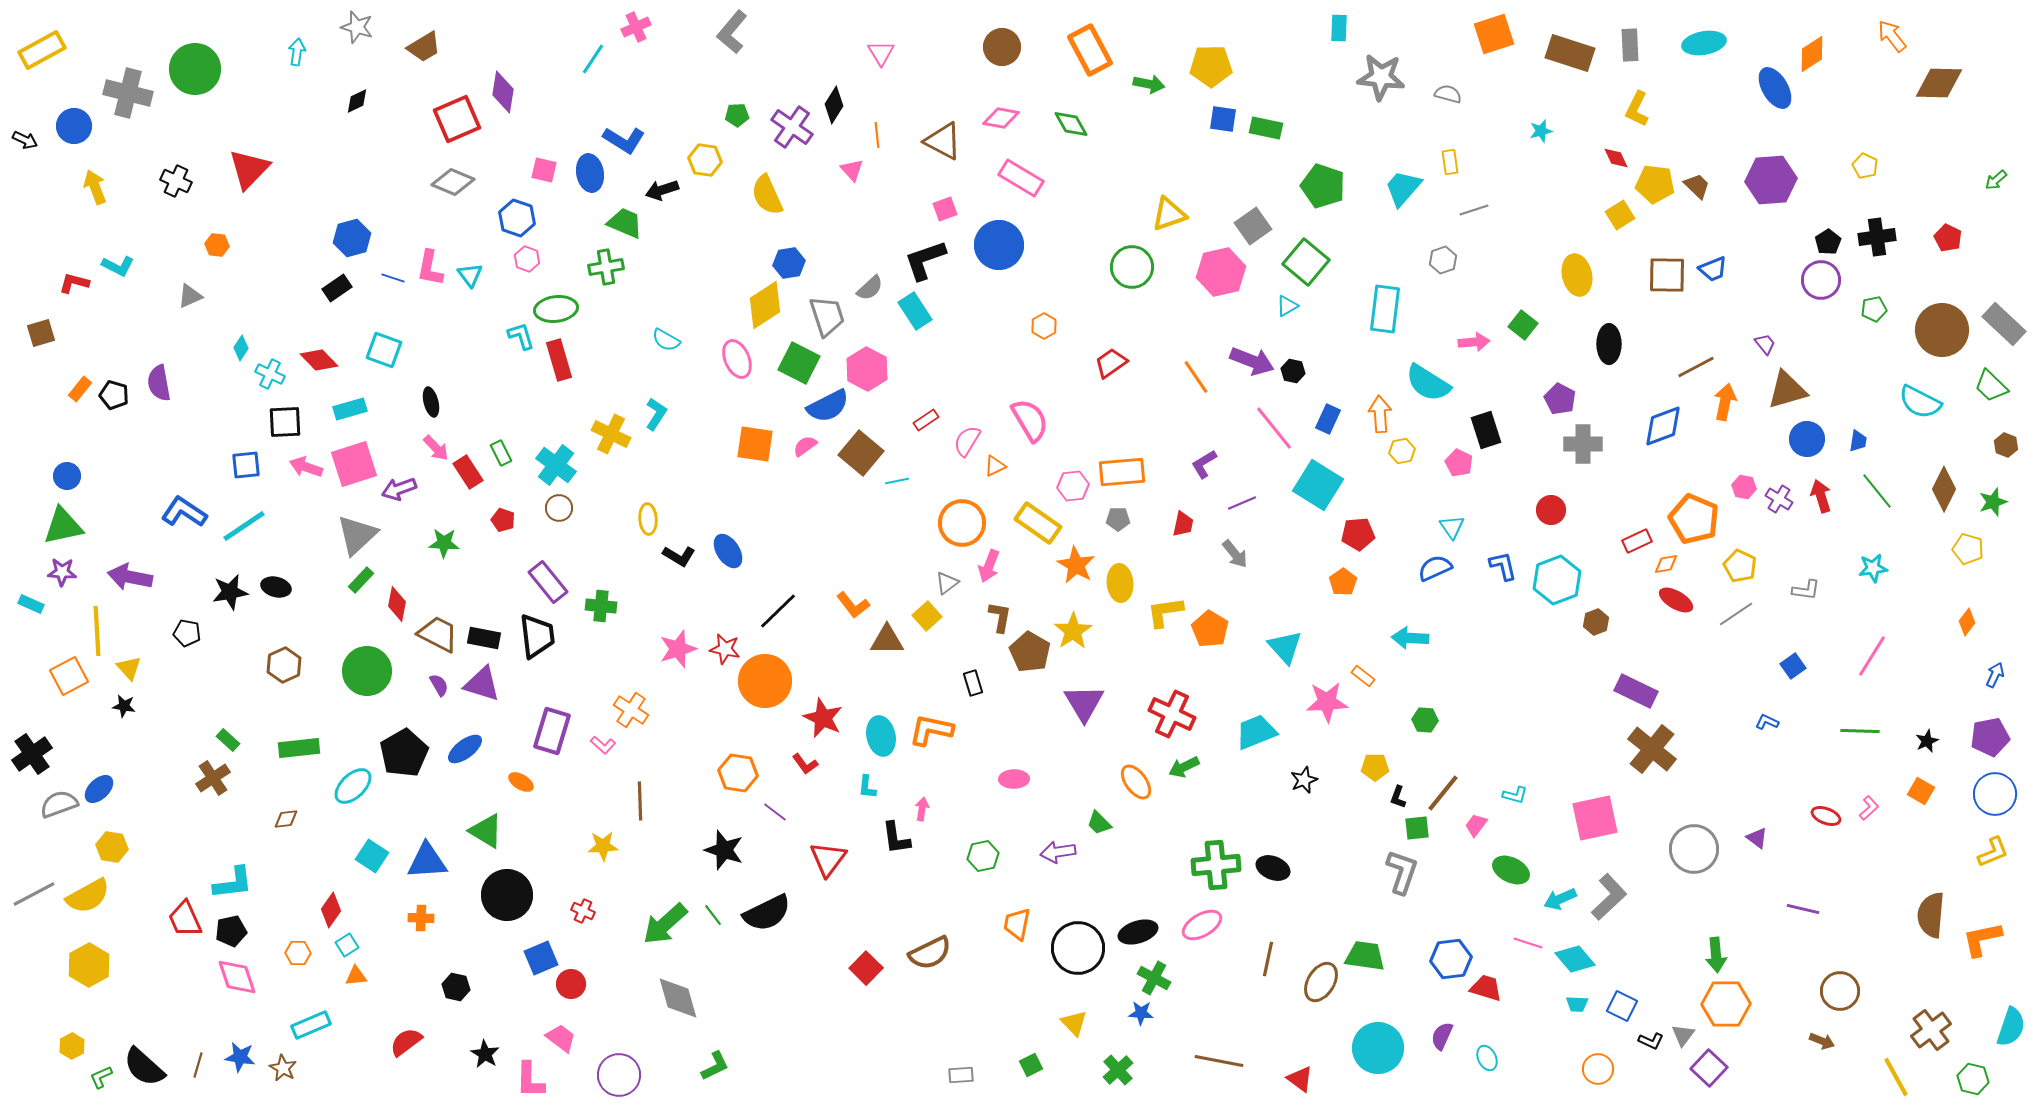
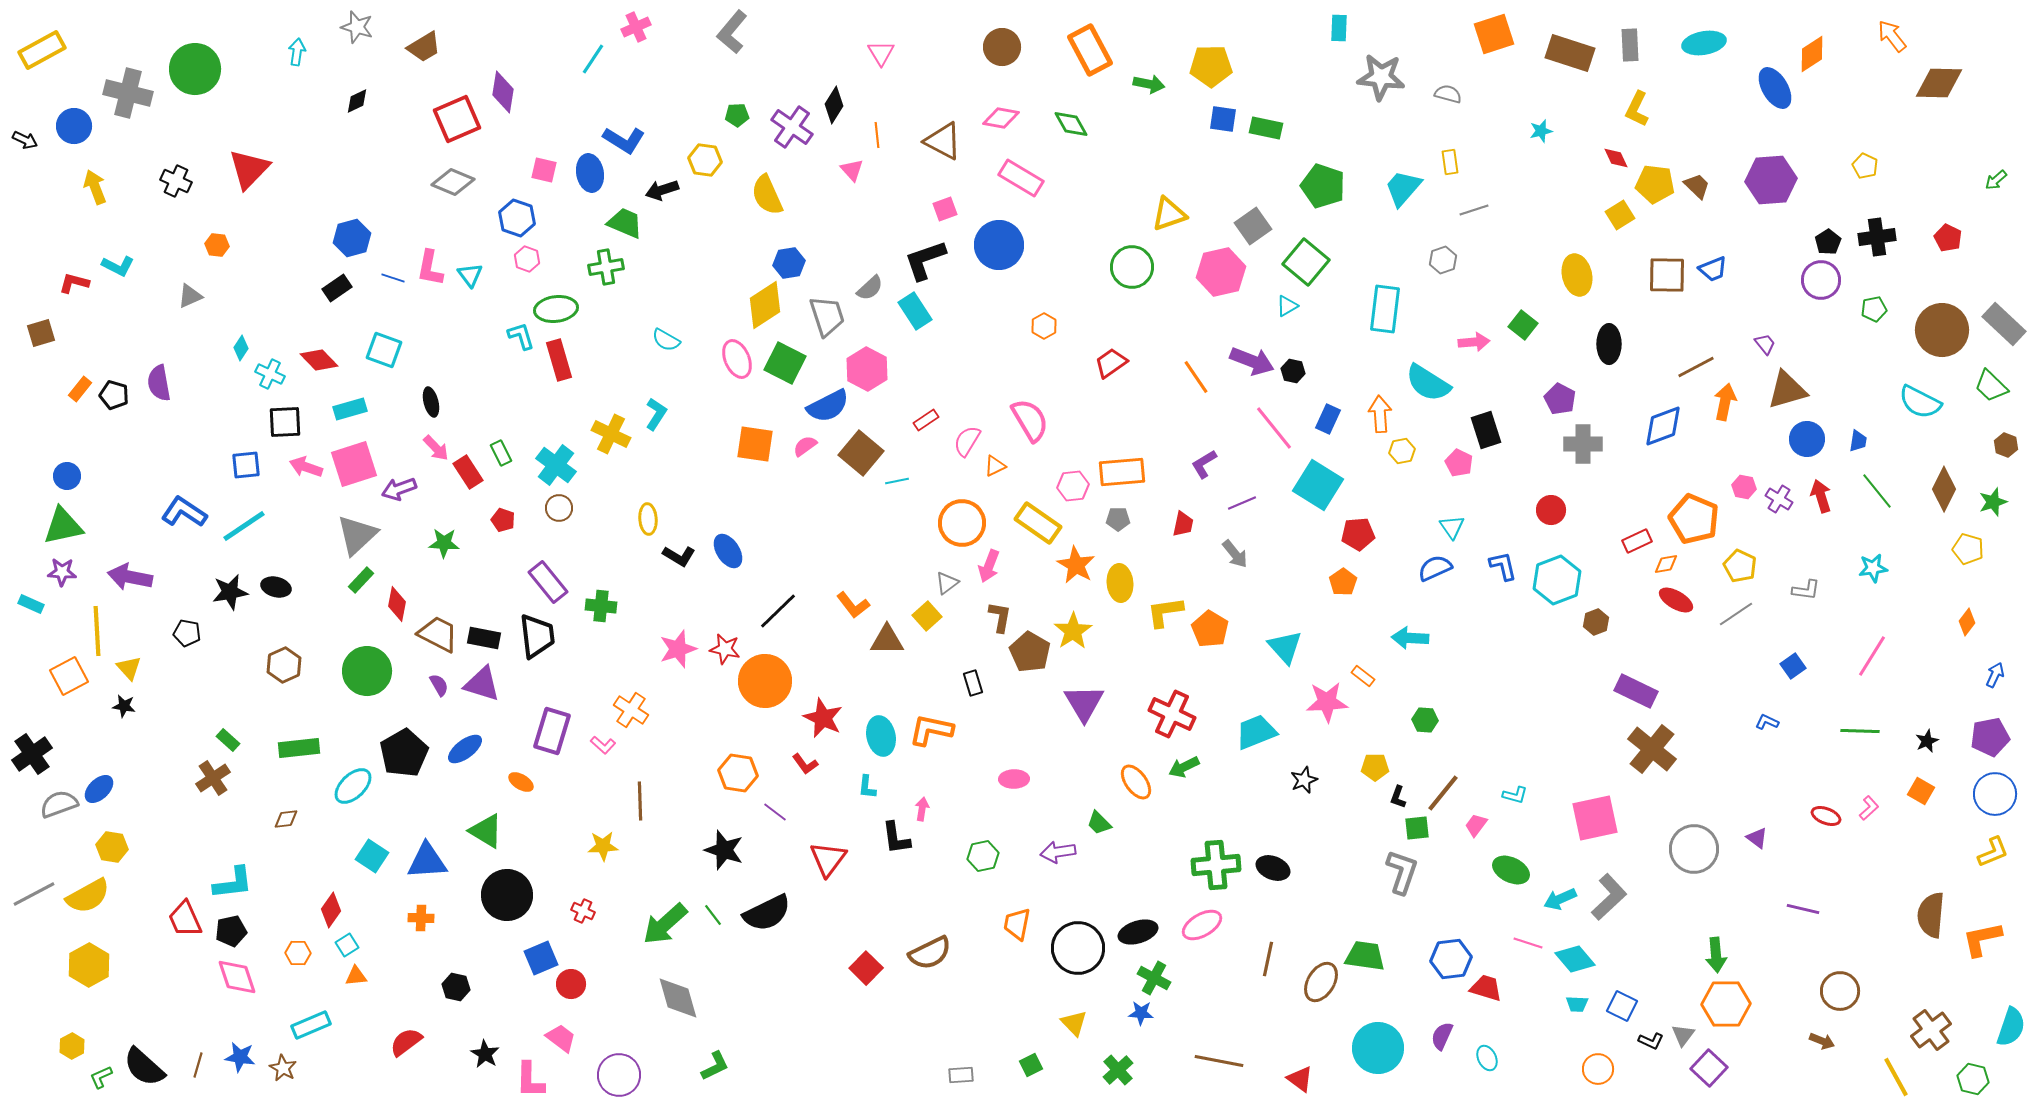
green square at (799, 363): moved 14 px left
